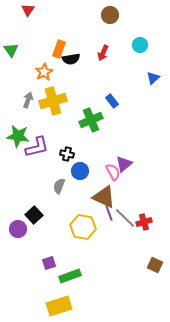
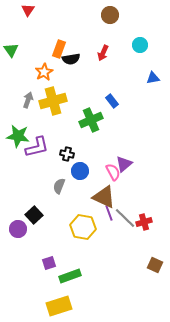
blue triangle: rotated 32 degrees clockwise
